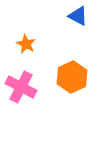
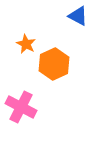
orange hexagon: moved 18 px left, 13 px up
pink cross: moved 20 px down
